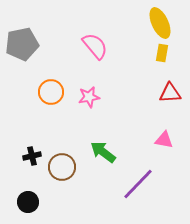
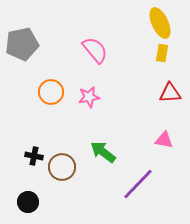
pink semicircle: moved 4 px down
black cross: moved 2 px right; rotated 24 degrees clockwise
